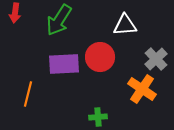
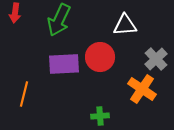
green arrow: rotated 8 degrees counterclockwise
orange line: moved 4 px left
green cross: moved 2 px right, 1 px up
